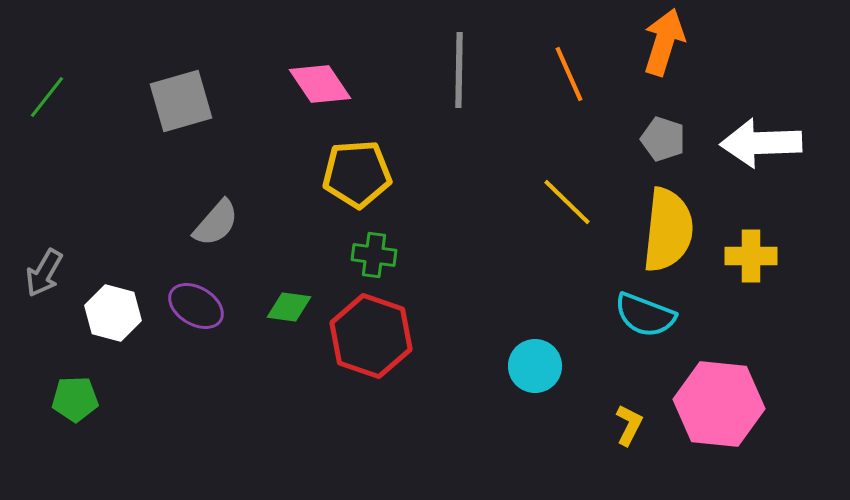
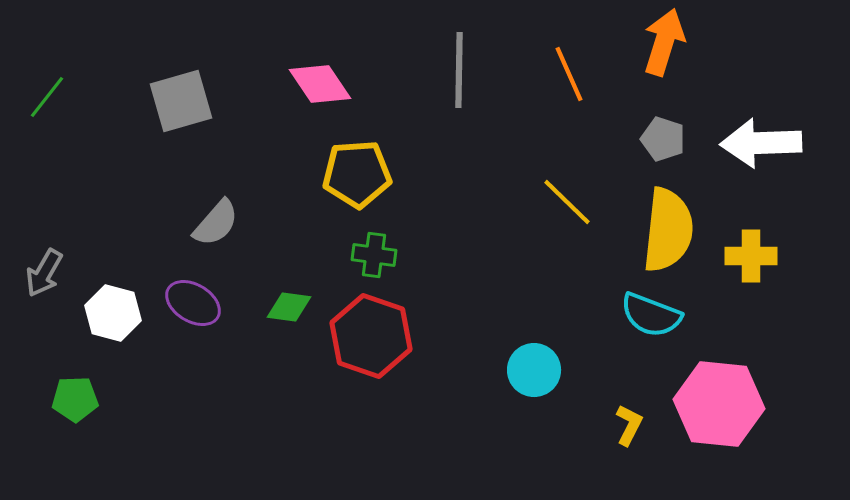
purple ellipse: moved 3 px left, 3 px up
cyan semicircle: moved 6 px right
cyan circle: moved 1 px left, 4 px down
